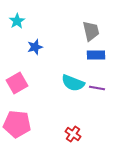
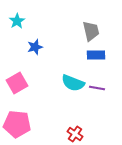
red cross: moved 2 px right
